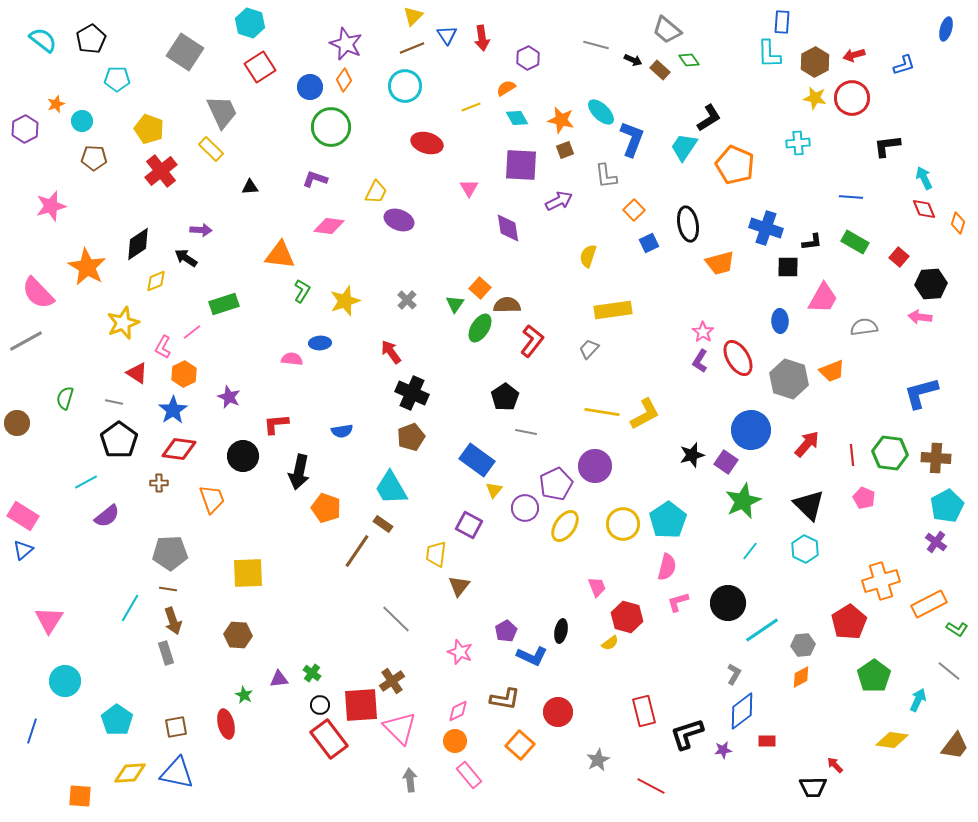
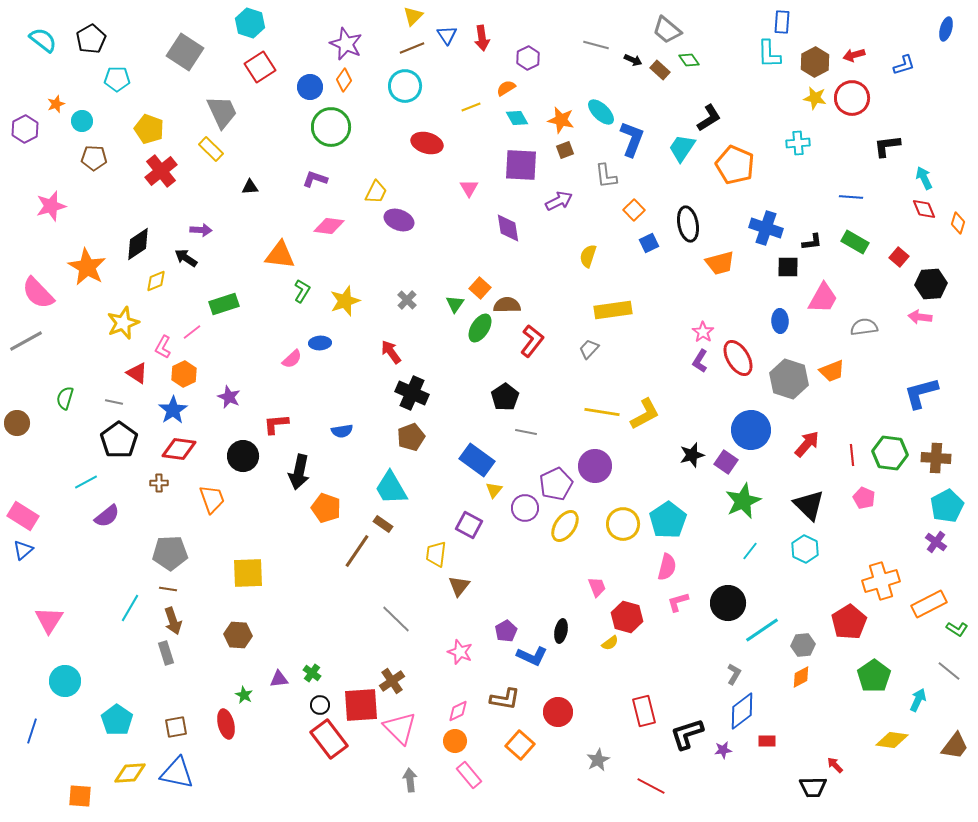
cyan trapezoid at (684, 147): moved 2 px left, 1 px down
pink semicircle at (292, 359): rotated 130 degrees clockwise
